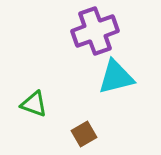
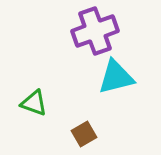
green triangle: moved 1 px up
